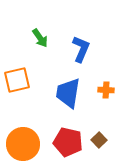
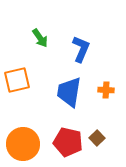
blue trapezoid: moved 1 px right, 1 px up
brown square: moved 2 px left, 2 px up
